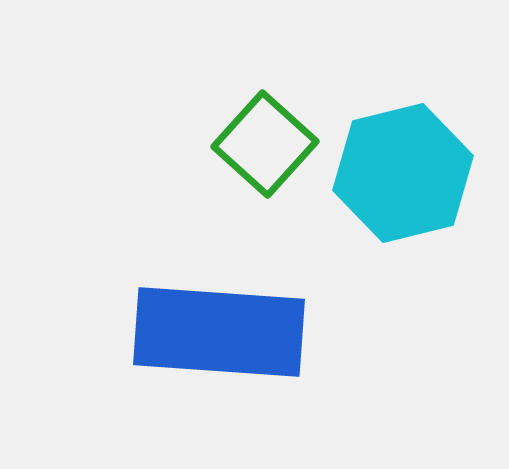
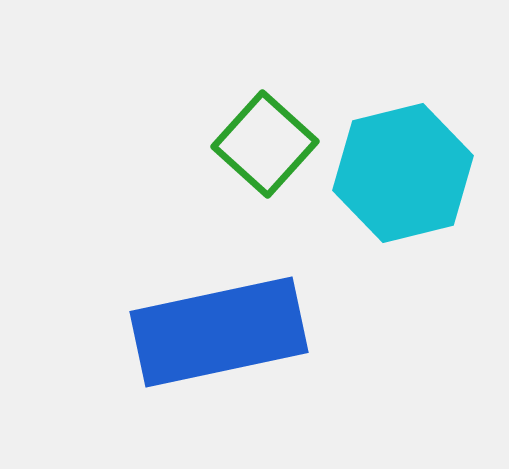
blue rectangle: rotated 16 degrees counterclockwise
